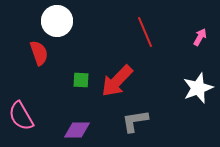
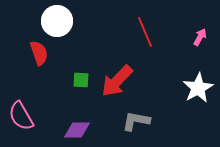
white star: rotated 8 degrees counterclockwise
gray L-shape: moved 1 px right; rotated 20 degrees clockwise
